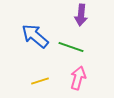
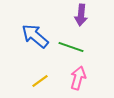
yellow line: rotated 18 degrees counterclockwise
